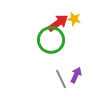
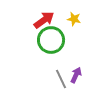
red arrow: moved 14 px left, 3 px up
